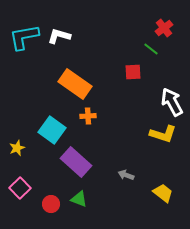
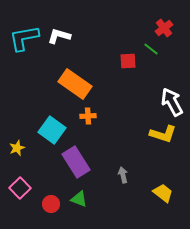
cyan L-shape: moved 1 px down
red square: moved 5 px left, 11 px up
purple rectangle: rotated 16 degrees clockwise
gray arrow: moved 3 px left; rotated 56 degrees clockwise
